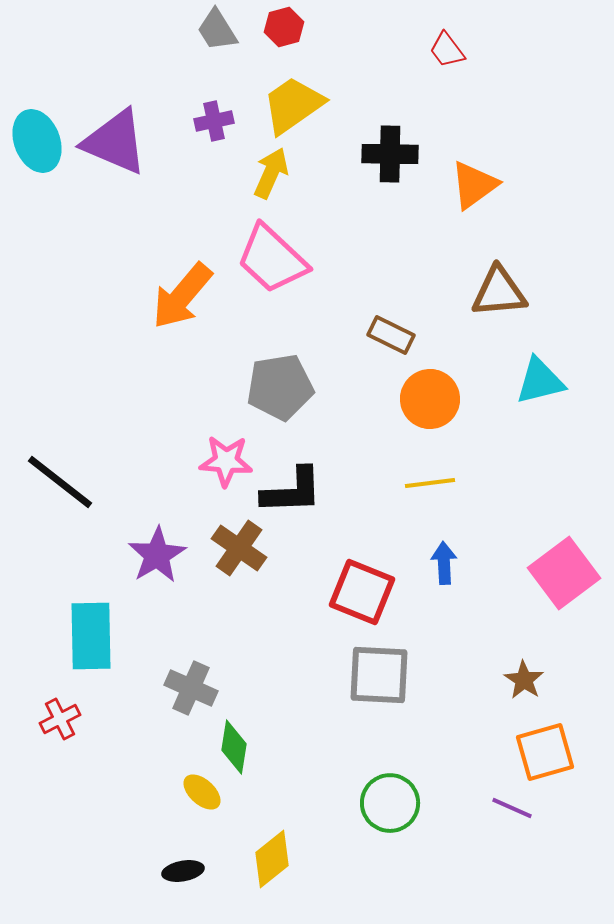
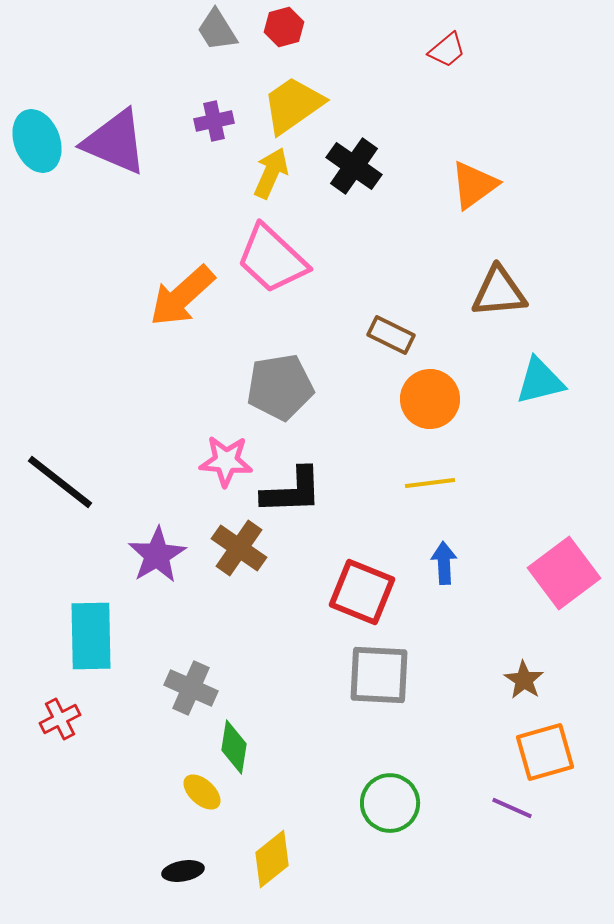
red trapezoid: rotated 93 degrees counterclockwise
black cross: moved 36 px left, 12 px down; rotated 34 degrees clockwise
orange arrow: rotated 8 degrees clockwise
